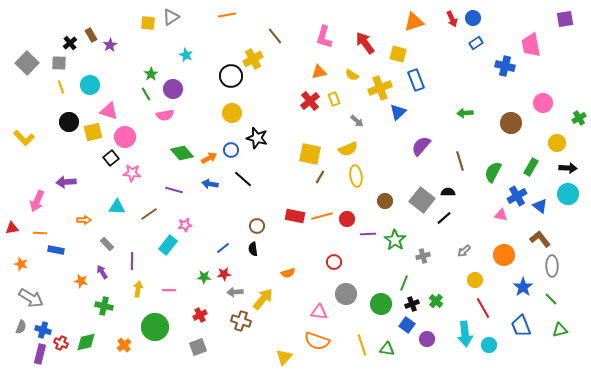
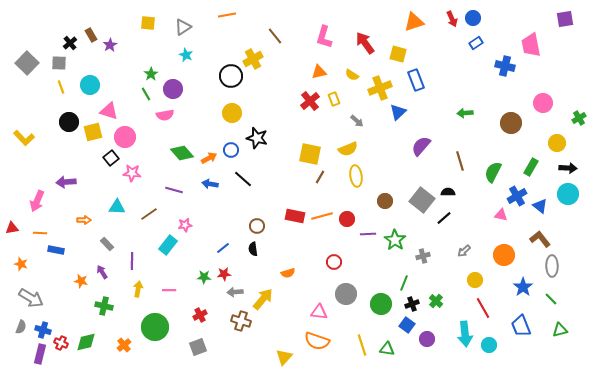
gray triangle at (171, 17): moved 12 px right, 10 px down
